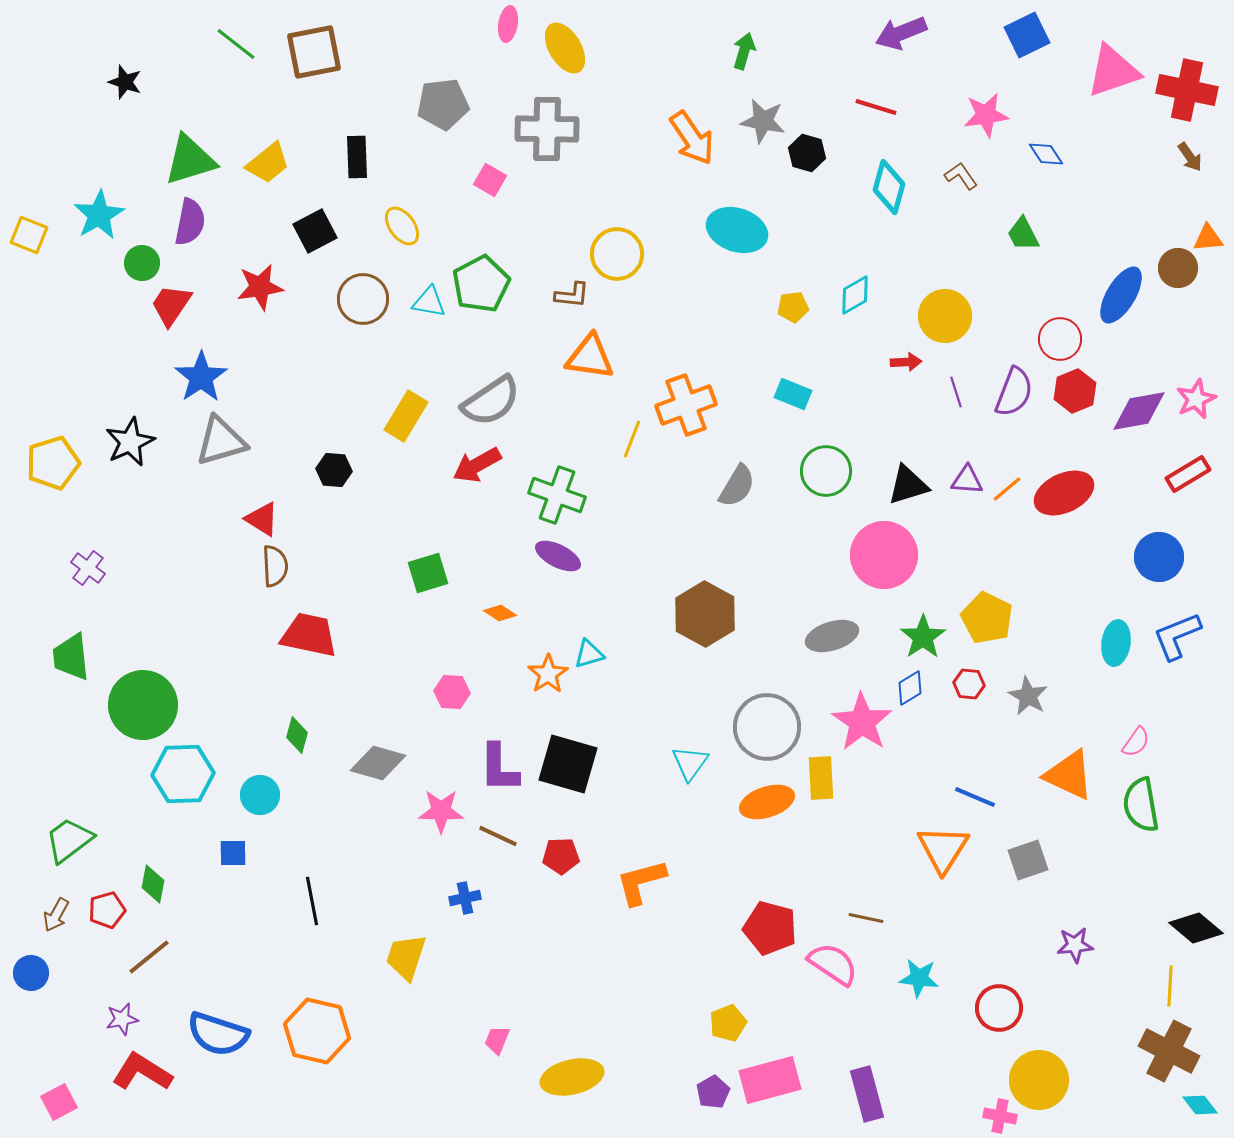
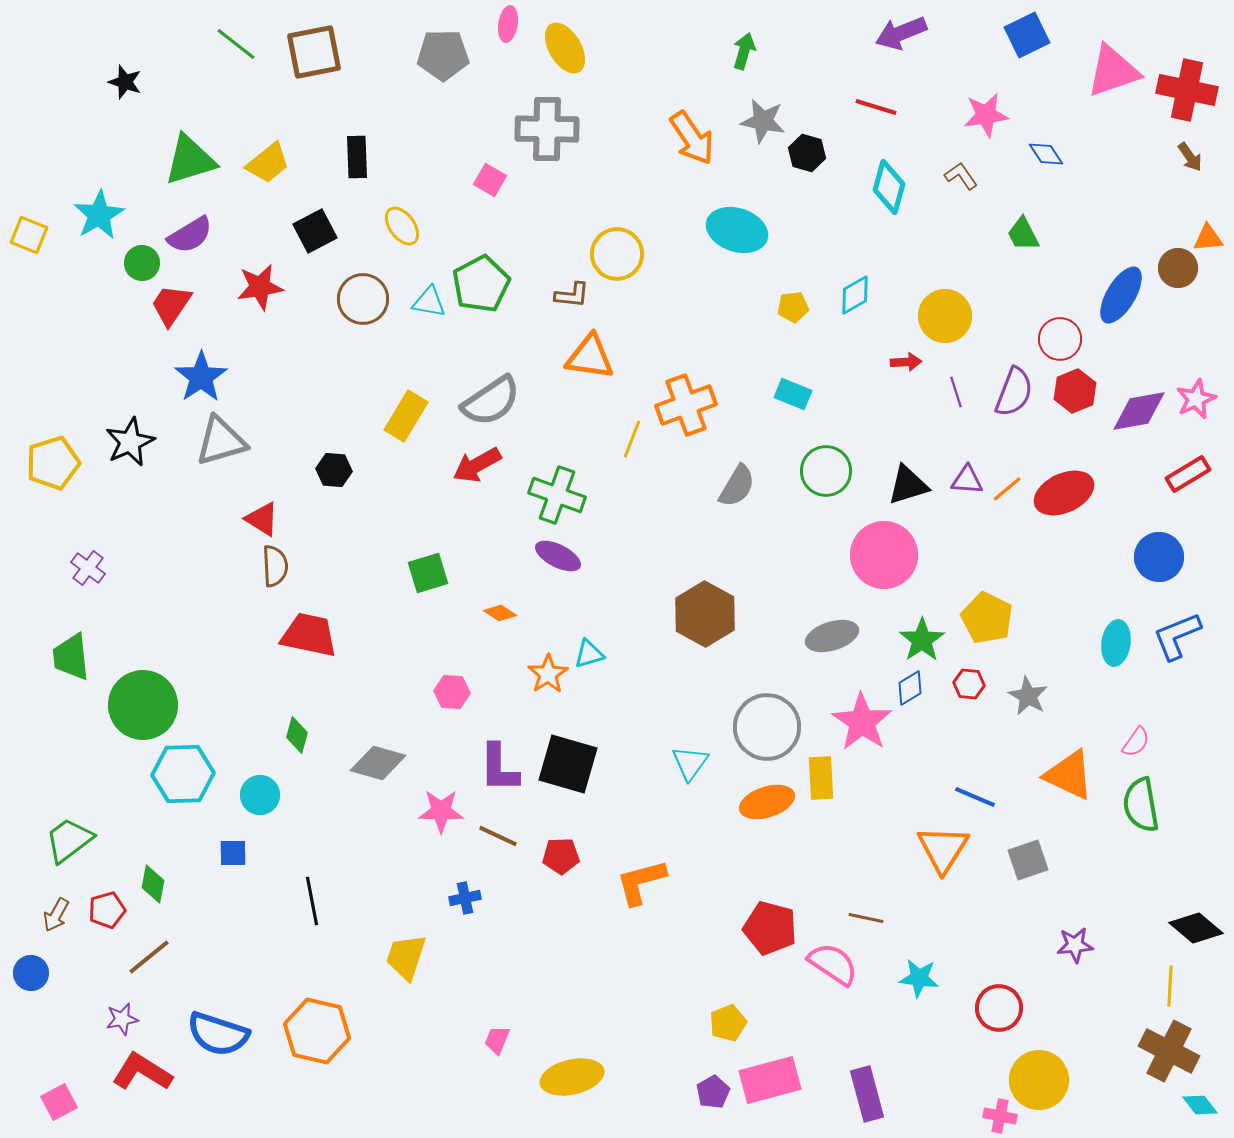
gray pentagon at (443, 104): moved 49 px up; rotated 6 degrees clockwise
purple semicircle at (190, 222): moved 13 px down; rotated 48 degrees clockwise
green star at (923, 637): moved 1 px left, 3 px down
